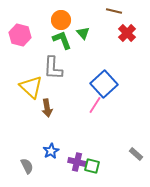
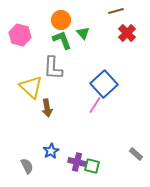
brown line: moved 2 px right; rotated 28 degrees counterclockwise
